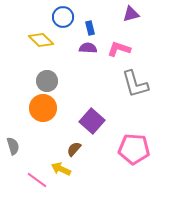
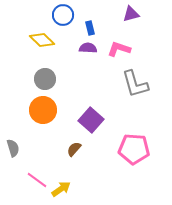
blue circle: moved 2 px up
yellow diamond: moved 1 px right
gray circle: moved 2 px left, 2 px up
orange circle: moved 2 px down
purple square: moved 1 px left, 1 px up
gray semicircle: moved 2 px down
yellow arrow: moved 20 px down; rotated 120 degrees clockwise
